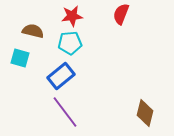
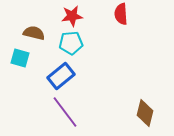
red semicircle: rotated 25 degrees counterclockwise
brown semicircle: moved 1 px right, 2 px down
cyan pentagon: moved 1 px right
